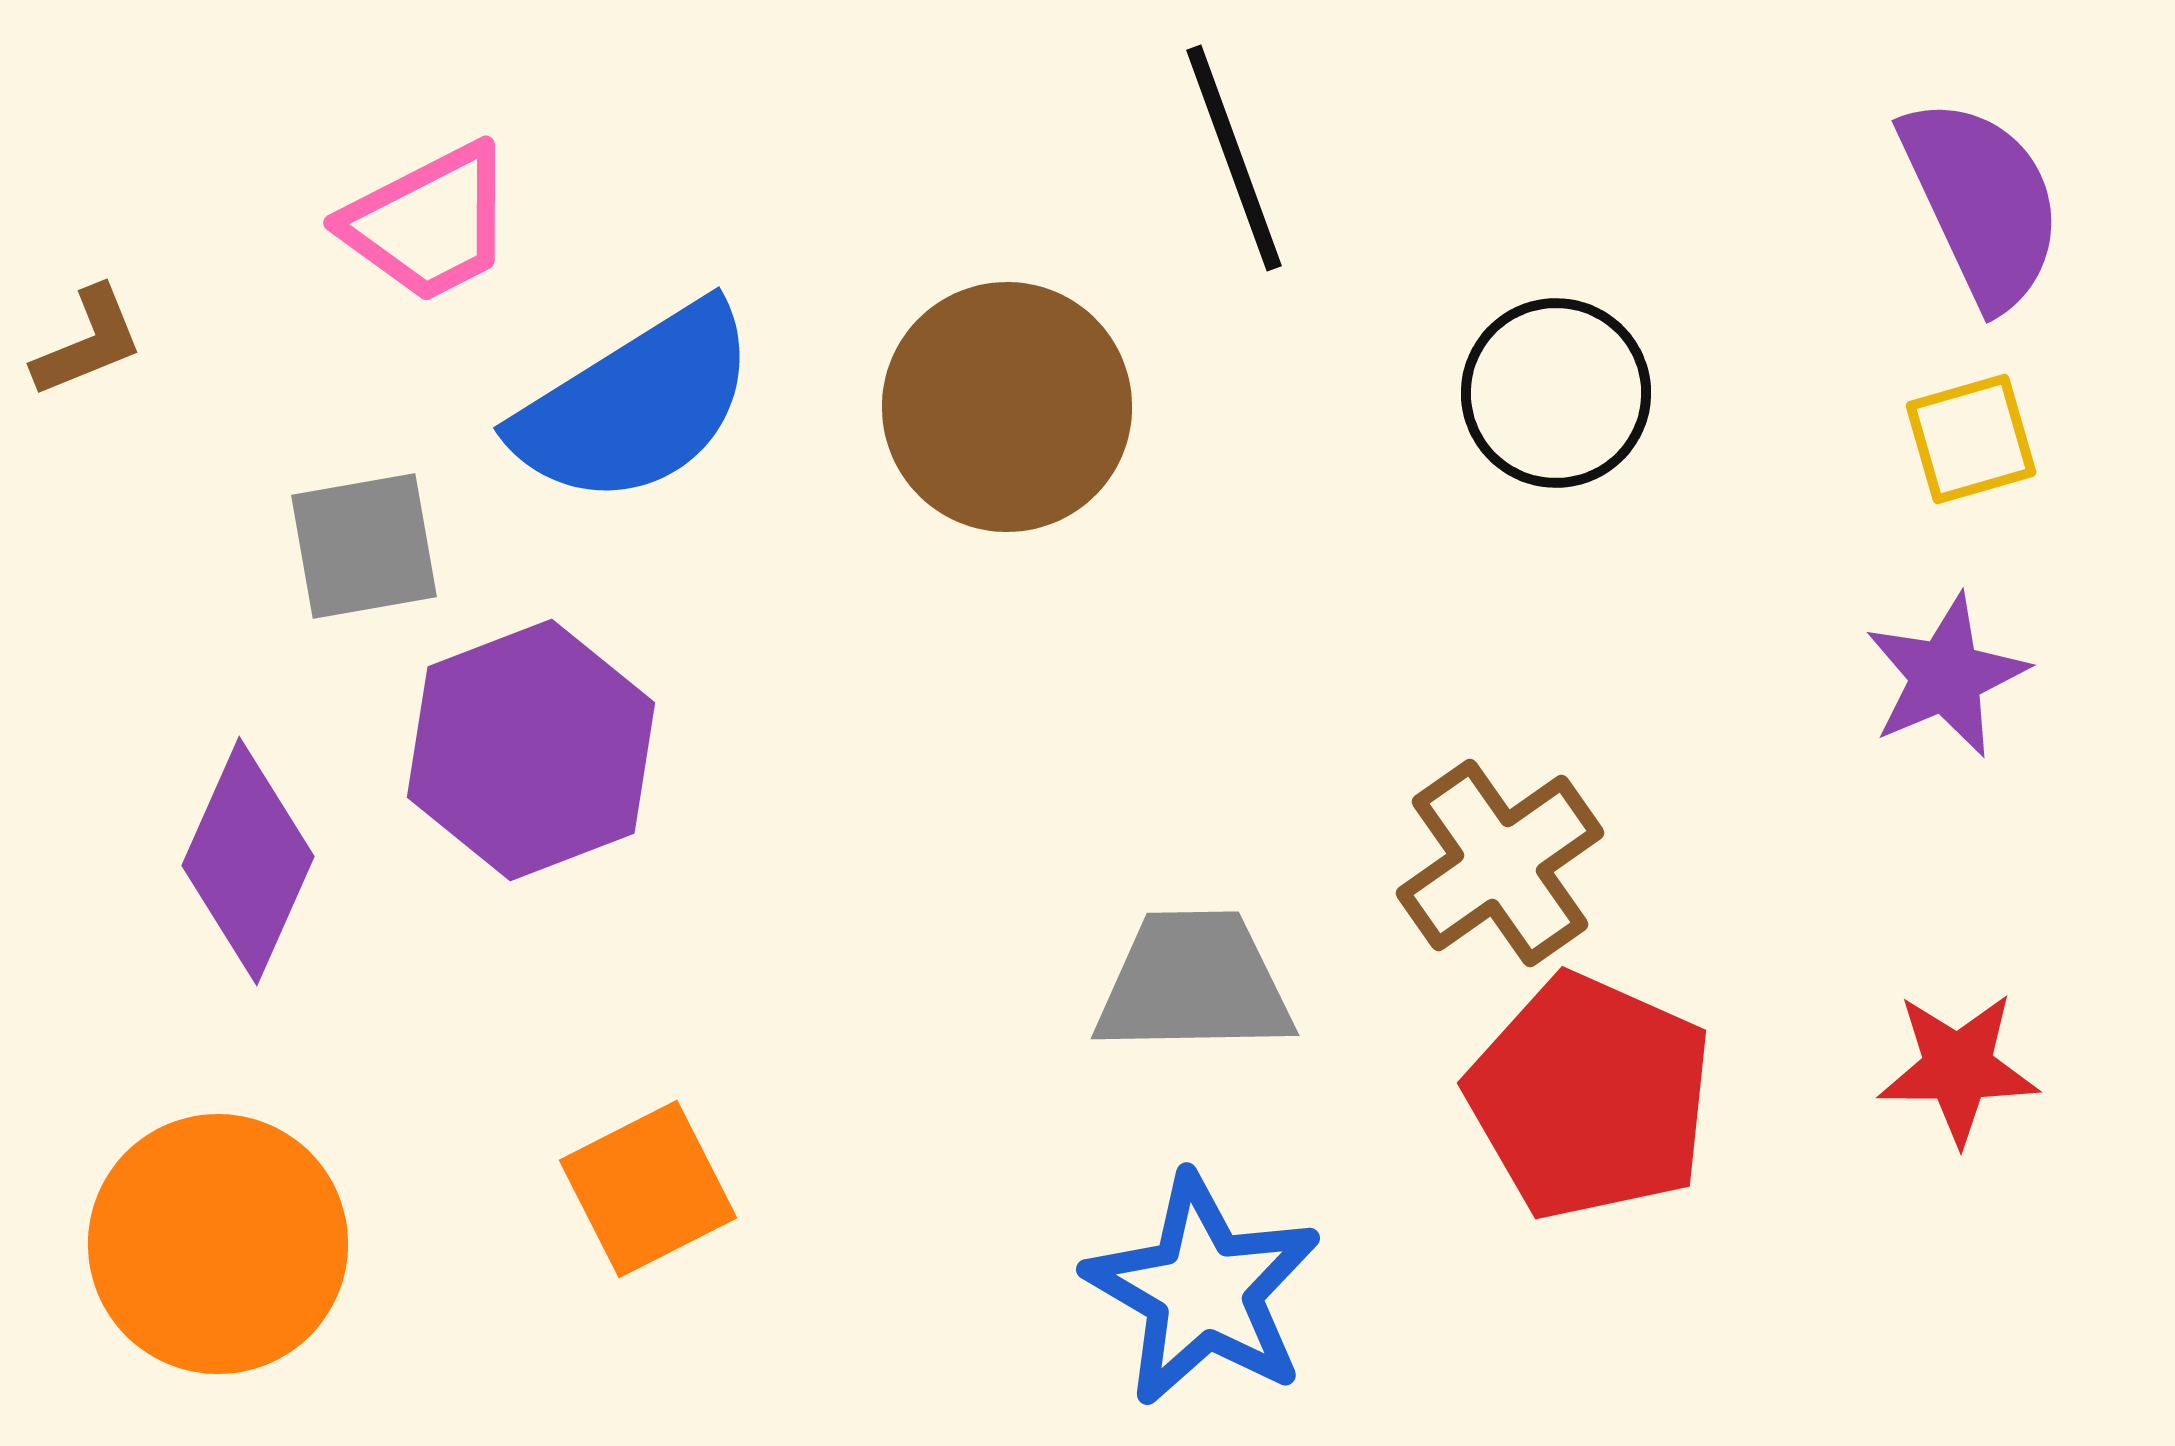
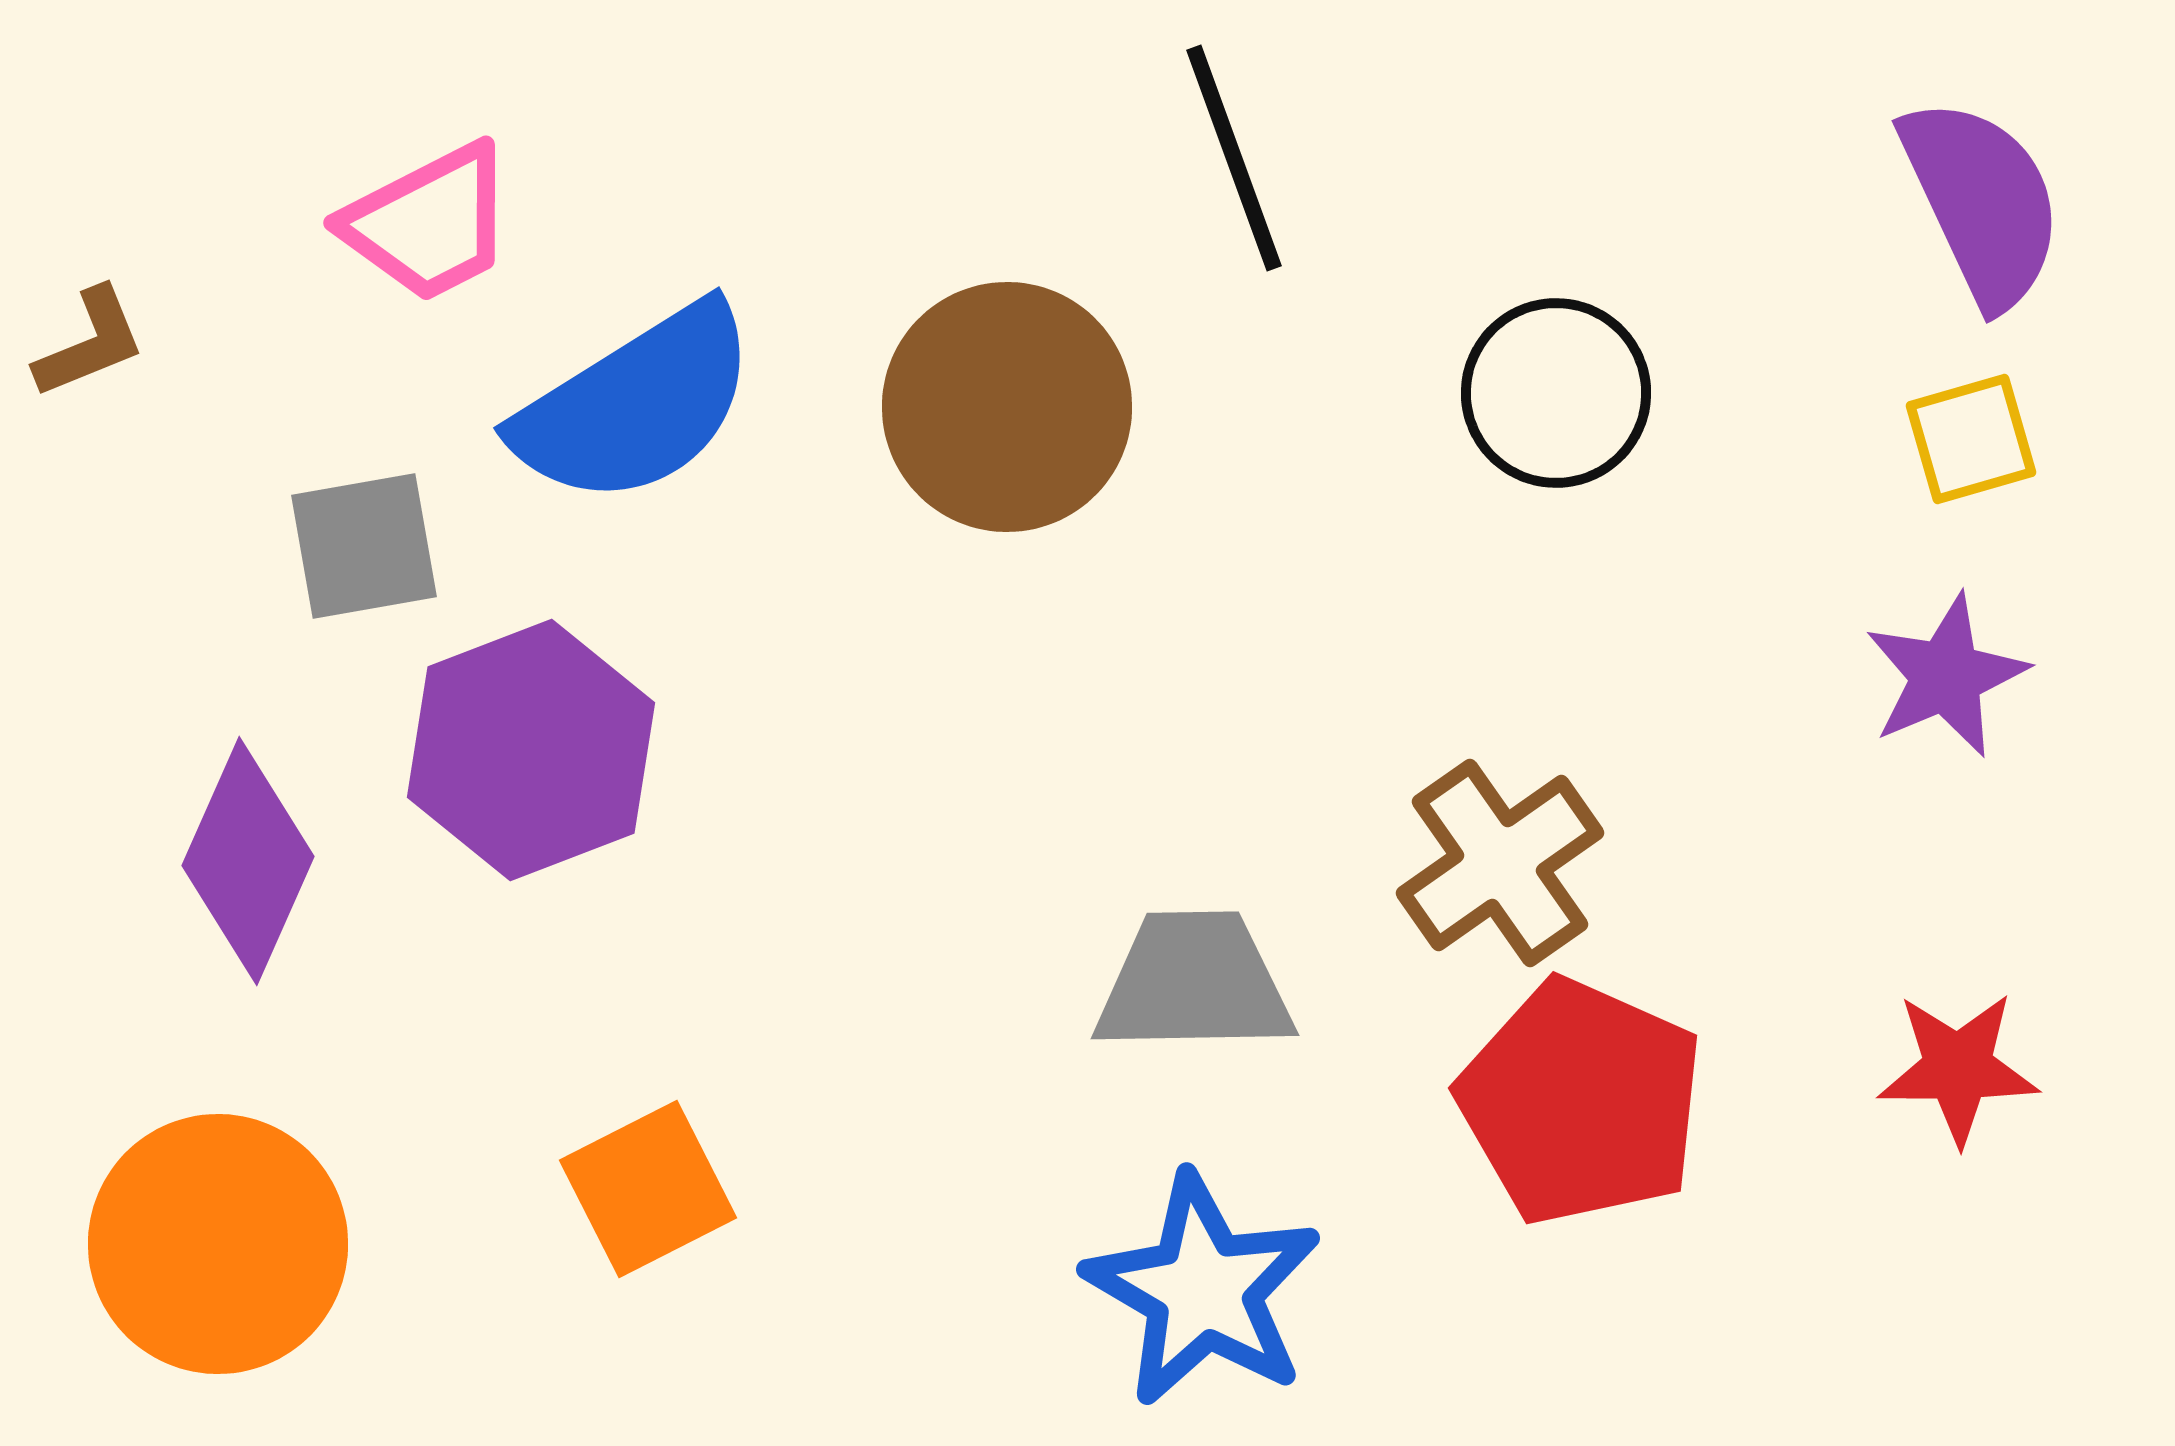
brown L-shape: moved 2 px right, 1 px down
red pentagon: moved 9 px left, 5 px down
